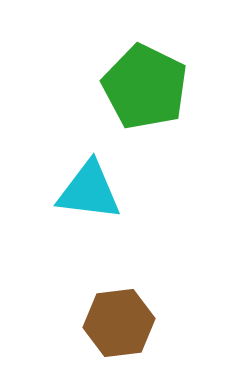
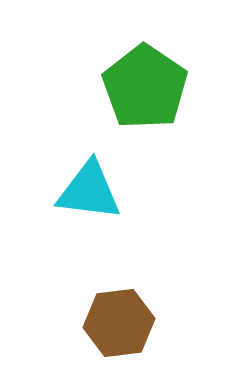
green pentagon: rotated 8 degrees clockwise
